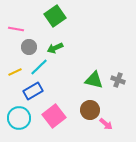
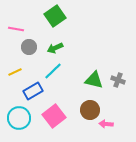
cyan line: moved 14 px right, 4 px down
pink arrow: rotated 144 degrees clockwise
